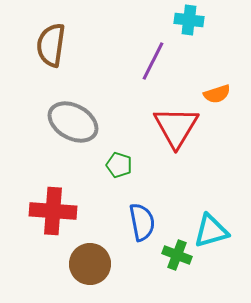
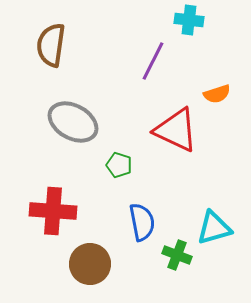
red triangle: moved 3 px down; rotated 36 degrees counterclockwise
cyan triangle: moved 3 px right, 3 px up
